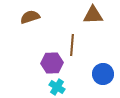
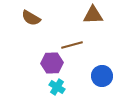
brown semicircle: moved 1 px right, 1 px down; rotated 132 degrees counterclockwise
brown line: rotated 70 degrees clockwise
blue circle: moved 1 px left, 2 px down
